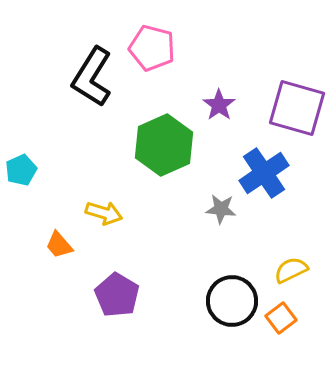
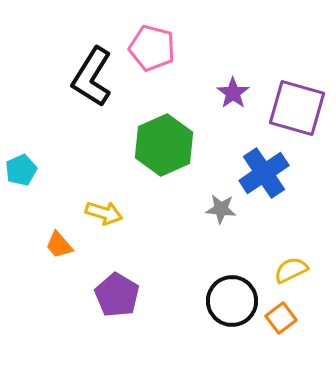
purple star: moved 14 px right, 12 px up
